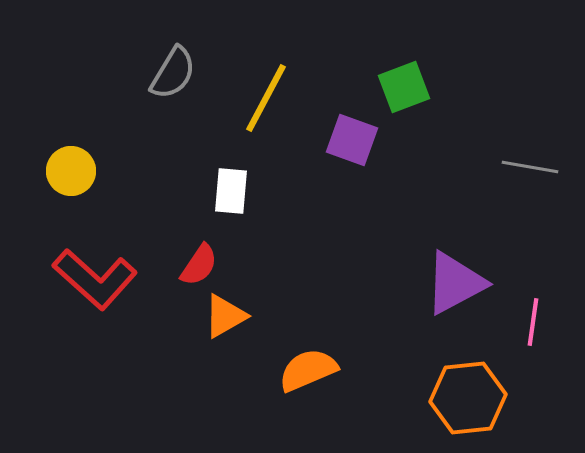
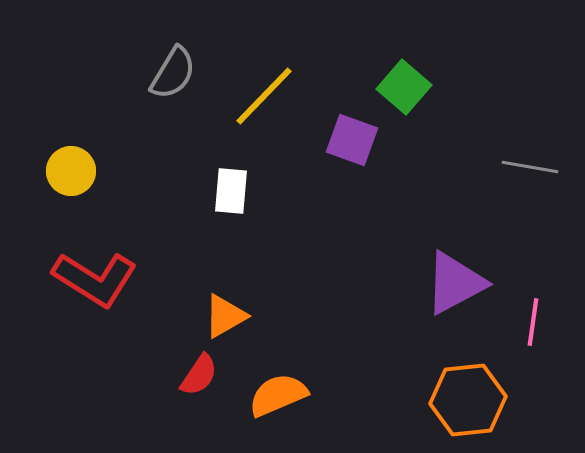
green square: rotated 28 degrees counterclockwise
yellow line: moved 2 px left, 2 px up; rotated 16 degrees clockwise
red semicircle: moved 110 px down
red L-shape: rotated 10 degrees counterclockwise
orange semicircle: moved 30 px left, 25 px down
orange hexagon: moved 2 px down
